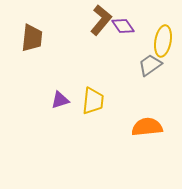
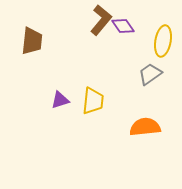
brown trapezoid: moved 3 px down
gray trapezoid: moved 9 px down
orange semicircle: moved 2 px left
